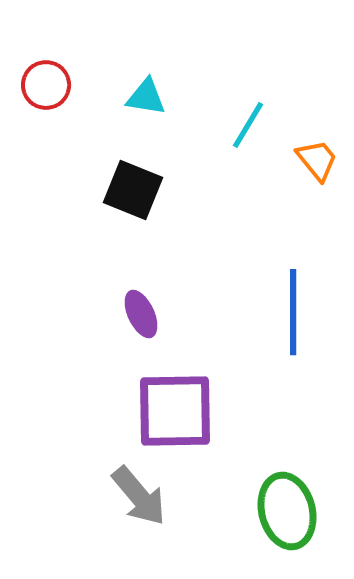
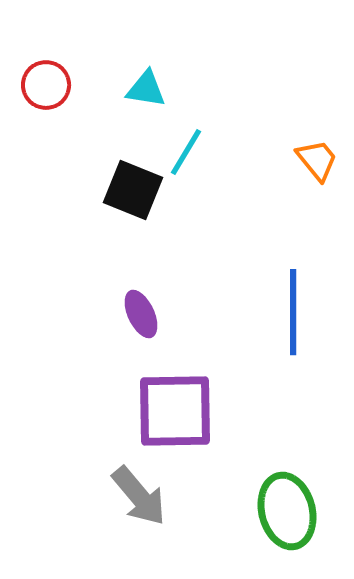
cyan triangle: moved 8 px up
cyan line: moved 62 px left, 27 px down
